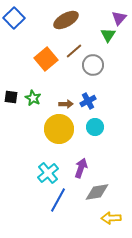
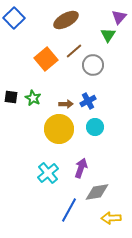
purple triangle: moved 1 px up
blue line: moved 11 px right, 10 px down
